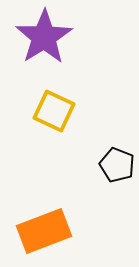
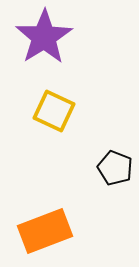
black pentagon: moved 2 px left, 3 px down
orange rectangle: moved 1 px right
